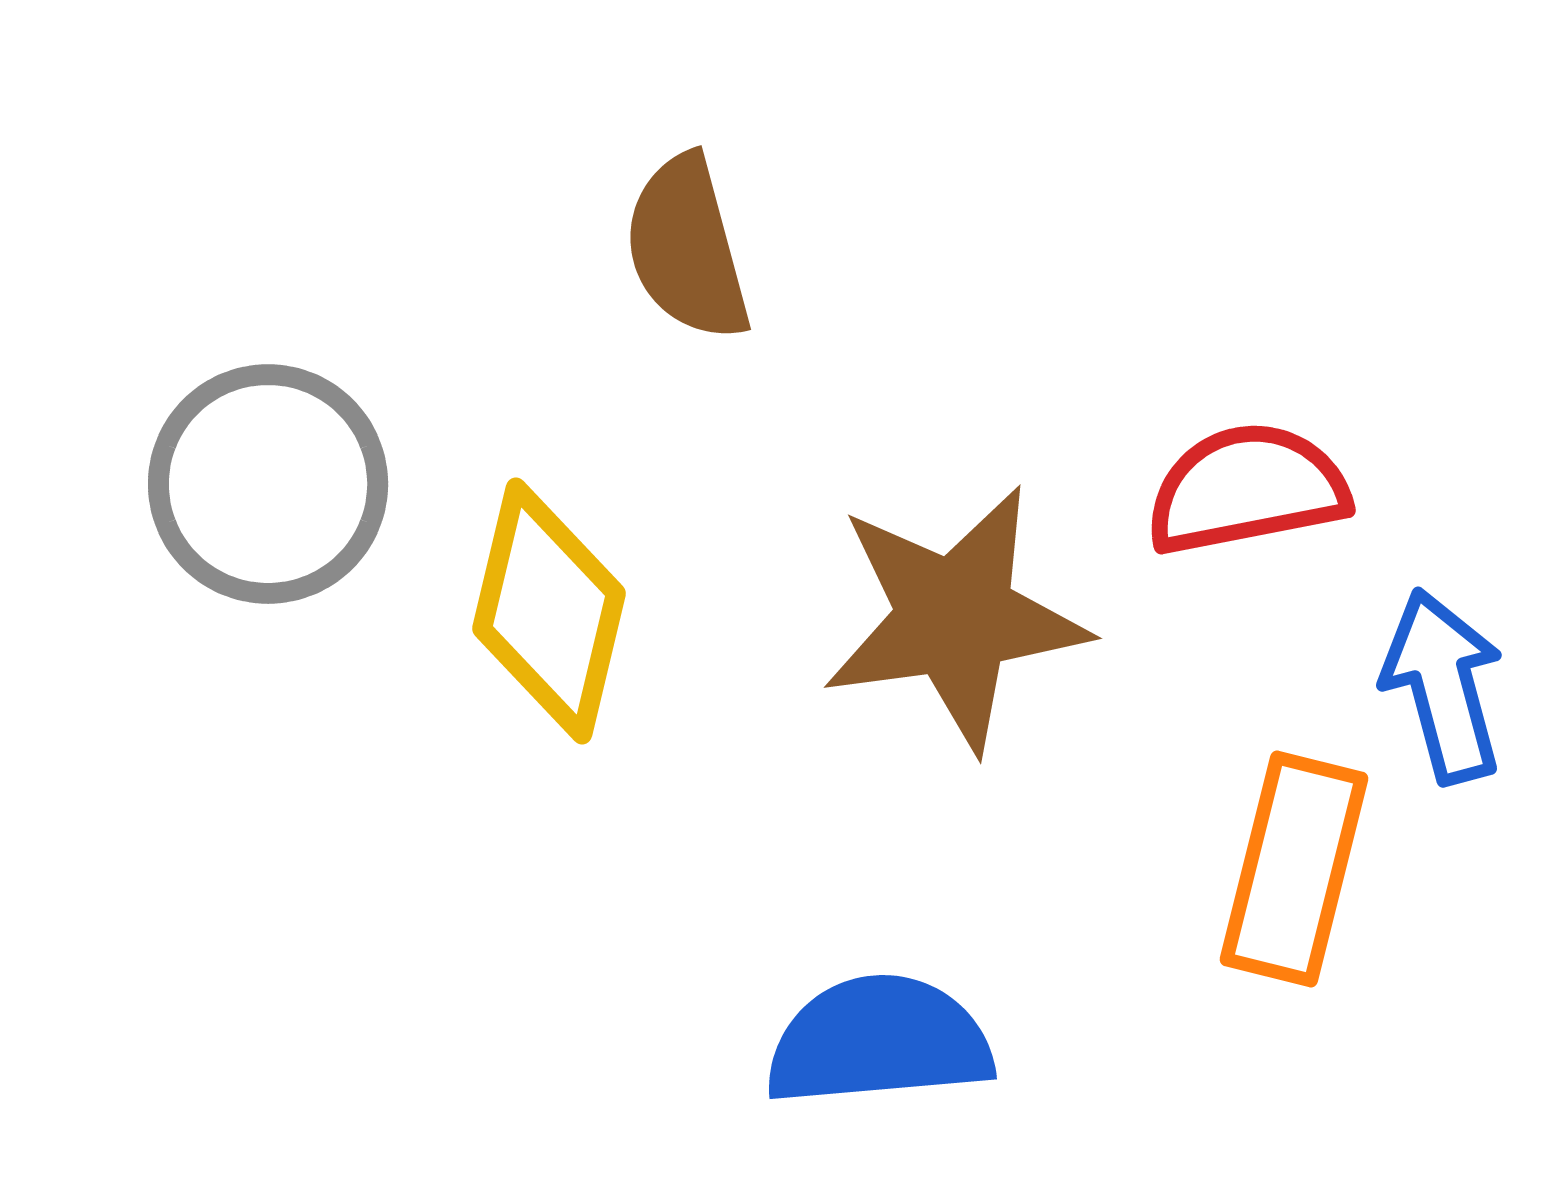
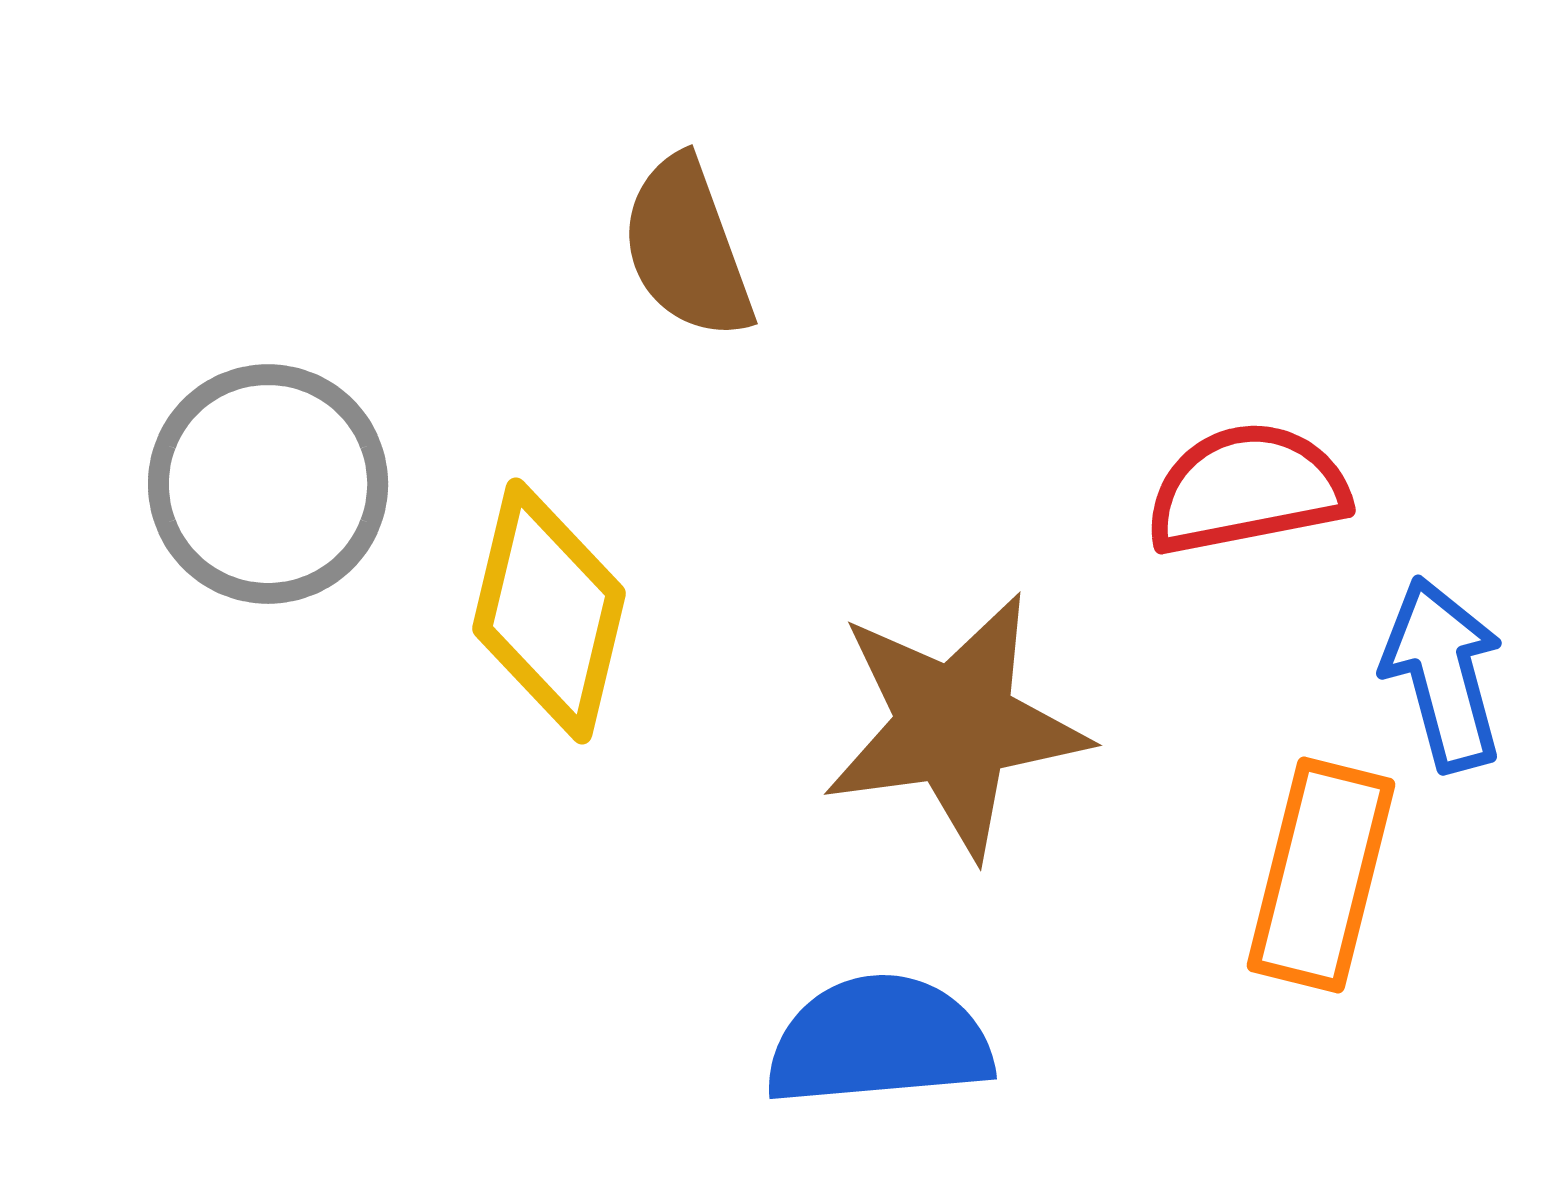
brown semicircle: rotated 5 degrees counterclockwise
brown star: moved 107 px down
blue arrow: moved 12 px up
orange rectangle: moved 27 px right, 6 px down
